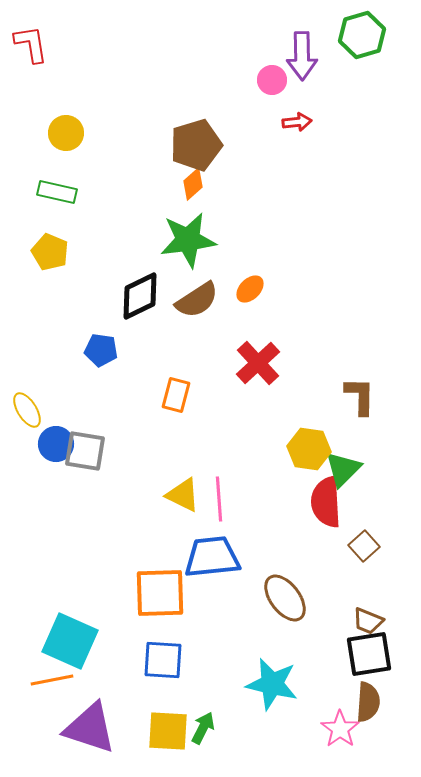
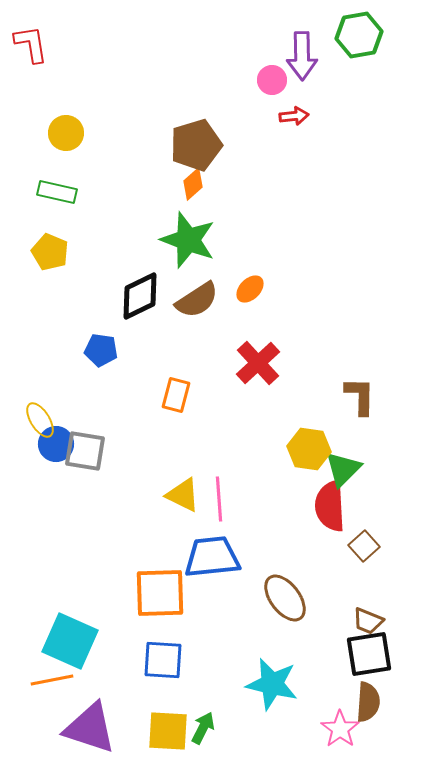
green hexagon at (362, 35): moved 3 px left; rotated 6 degrees clockwise
red arrow at (297, 122): moved 3 px left, 6 px up
green star at (188, 240): rotated 28 degrees clockwise
yellow ellipse at (27, 410): moved 13 px right, 10 px down
red semicircle at (326, 502): moved 4 px right, 4 px down
